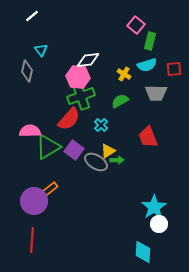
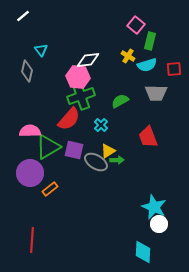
white line: moved 9 px left
yellow cross: moved 4 px right, 18 px up
purple square: rotated 24 degrees counterclockwise
purple circle: moved 4 px left, 28 px up
cyan star: rotated 15 degrees counterclockwise
